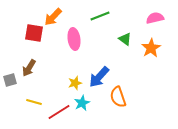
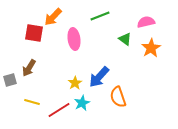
pink semicircle: moved 9 px left, 4 px down
yellow star: rotated 16 degrees counterclockwise
yellow line: moved 2 px left
red line: moved 2 px up
